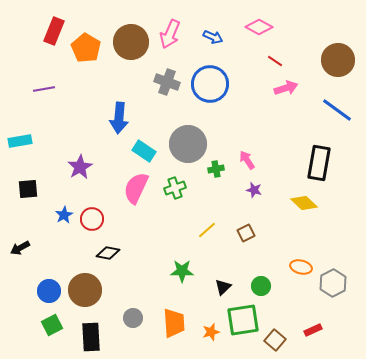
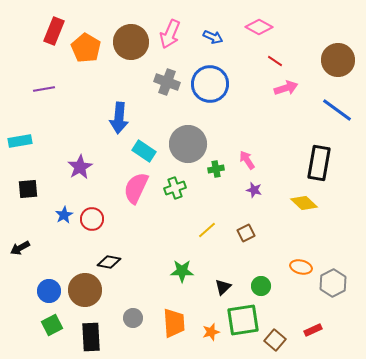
black diamond at (108, 253): moved 1 px right, 9 px down
